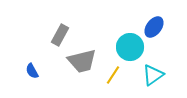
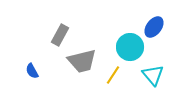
cyan triangle: rotated 35 degrees counterclockwise
